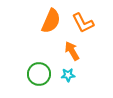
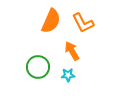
green circle: moved 1 px left, 7 px up
